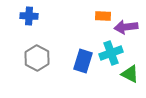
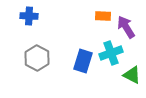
purple arrow: rotated 65 degrees clockwise
green triangle: moved 2 px right, 1 px down
